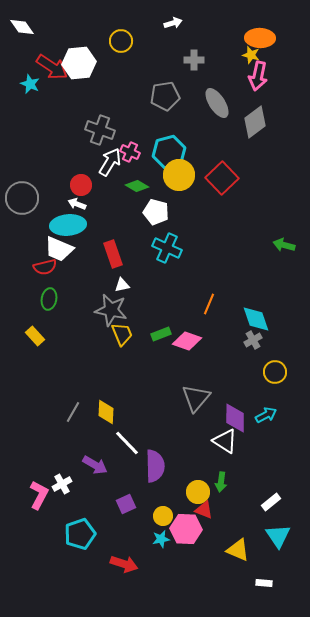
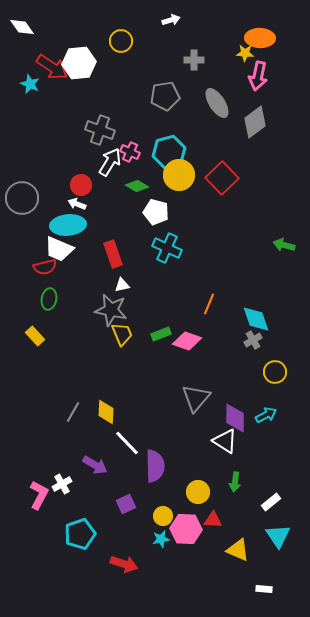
white arrow at (173, 23): moved 2 px left, 3 px up
yellow star at (251, 55): moved 6 px left, 2 px up; rotated 12 degrees counterclockwise
green arrow at (221, 482): moved 14 px right
red triangle at (204, 510): moved 9 px right, 10 px down; rotated 18 degrees counterclockwise
white rectangle at (264, 583): moved 6 px down
